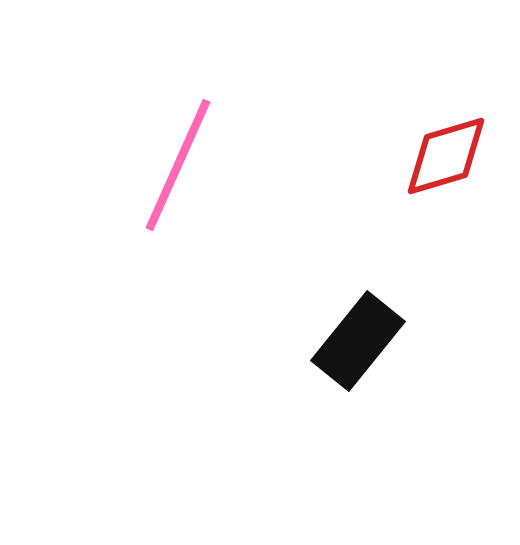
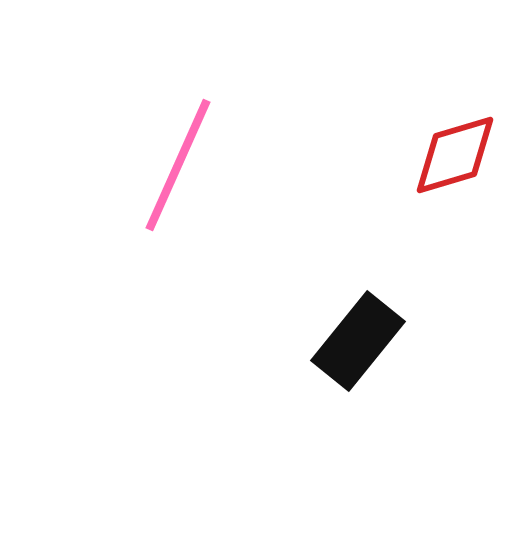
red diamond: moved 9 px right, 1 px up
